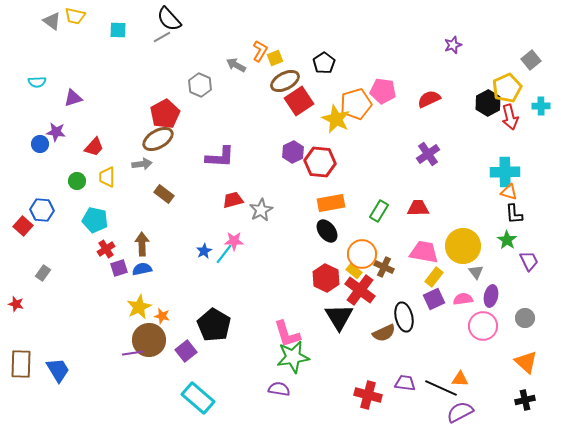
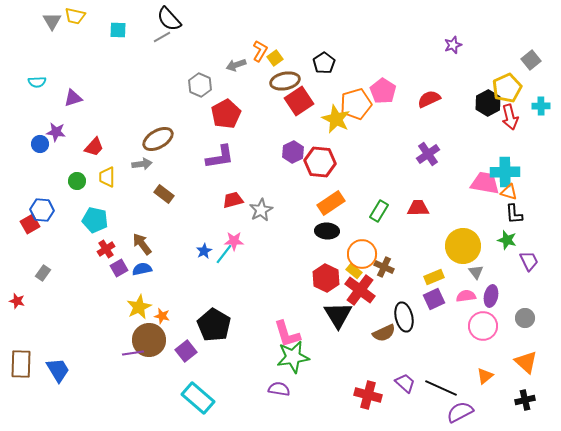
gray triangle at (52, 21): rotated 24 degrees clockwise
yellow square at (275, 58): rotated 14 degrees counterclockwise
gray arrow at (236, 65): rotated 48 degrees counterclockwise
brown ellipse at (285, 81): rotated 16 degrees clockwise
pink pentagon at (383, 91): rotated 25 degrees clockwise
red pentagon at (165, 114): moved 61 px right
purple L-shape at (220, 157): rotated 12 degrees counterclockwise
orange rectangle at (331, 203): rotated 24 degrees counterclockwise
red square at (23, 226): moved 7 px right, 2 px up; rotated 18 degrees clockwise
black ellipse at (327, 231): rotated 50 degrees counterclockwise
green star at (507, 240): rotated 18 degrees counterclockwise
brown arrow at (142, 244): rotated 35 degrees counterclockwise
pink trapezoid at (424, 252): moved 61 px right, 69 px up
purple square at (119, 268): rotated 12 degrees counterclockwise
yellow rectangle at (434, 277): rotated 30 degrees clockwise
pink semicircle at (463, 299): moved 3 px right, 3 px up
red star at (16, 304): moved 1 px right, 3 px up
black triangle at (339, 317): moved 1 px left, 2 px up
orange triangle at (460, 379): moved 25 px right, 3 px up; rotated 42 degrees counterclockwise
purple trapezoid at (405, 383): rotated 35 degrees clockwise
